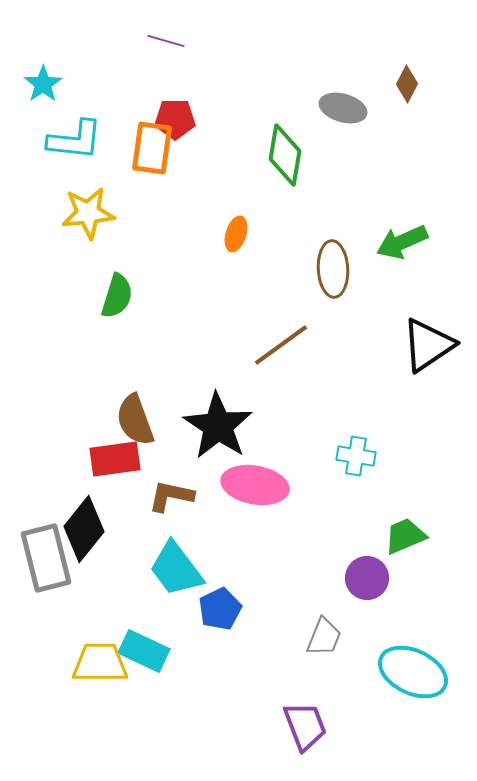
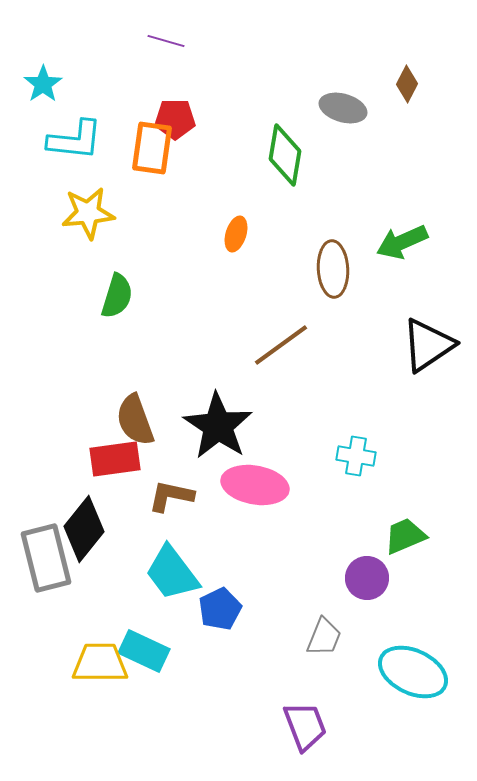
cyan trapezoid: moved 4 px left, 4 px down
